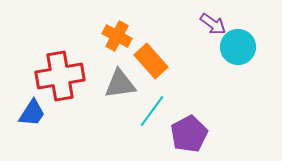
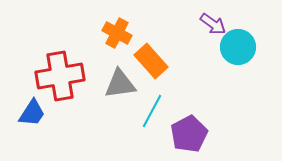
orange cross: moved 3 px up
cyan line: rotated 8 degrees counterclockwise
